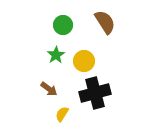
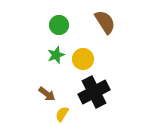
green circle: moved 4 px left
green star: rotated 12 degrees clockwise
yellow circle: moved 1 px left, 2 px up
brown arrow: moved 2 px left, 5 px down
black cross: moved 1 px left, 1 px up; rotated 12 degrees counterclockwise
